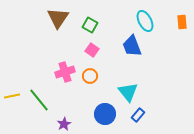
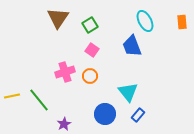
green square: rotated 28 degrees clockwise
